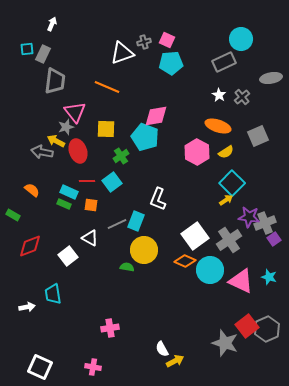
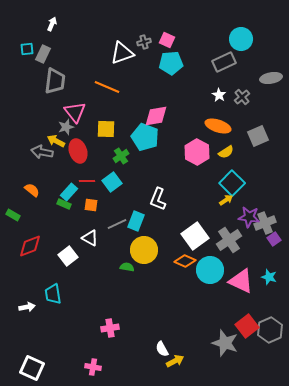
cyan rectangle at (69, 192): rotated 72 degrees counterclockwise
gray hexagon at (267, 329): moved 3 px right, 1 px down
white square at (40, 367): moved 8 px left, 1 px down
